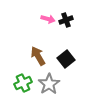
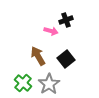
pink arrow: moved 3 px right, 12 px down
green cross: rotated 24 degrees counterclockwise
